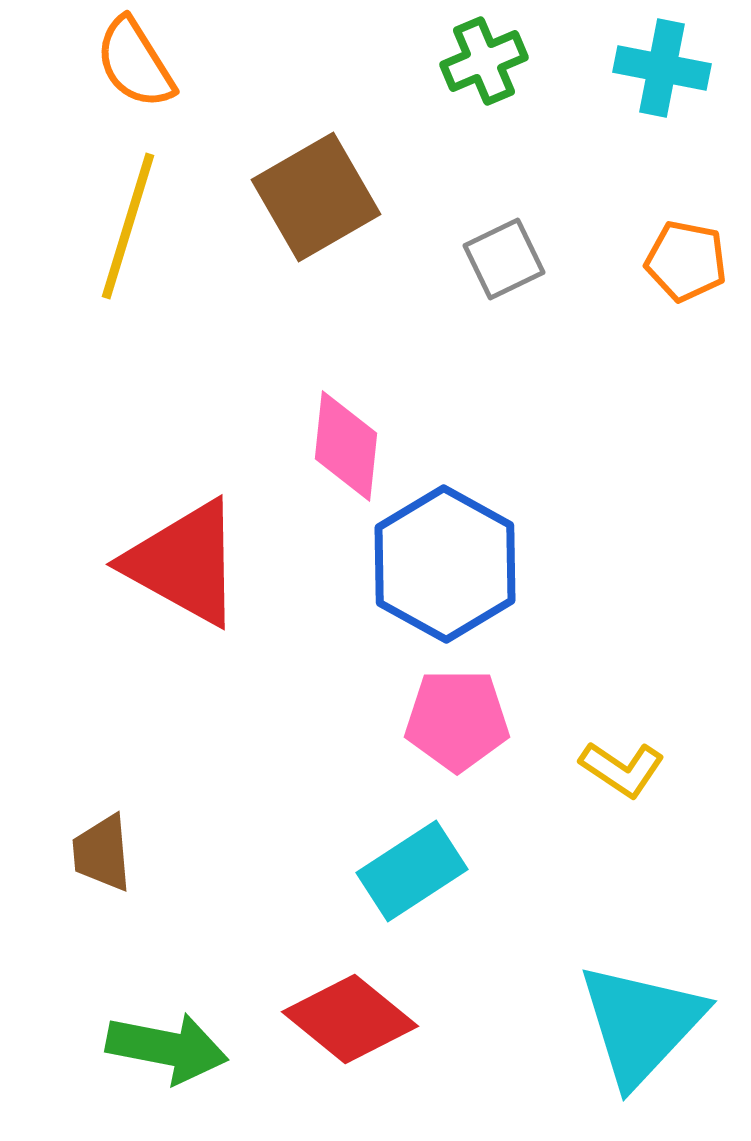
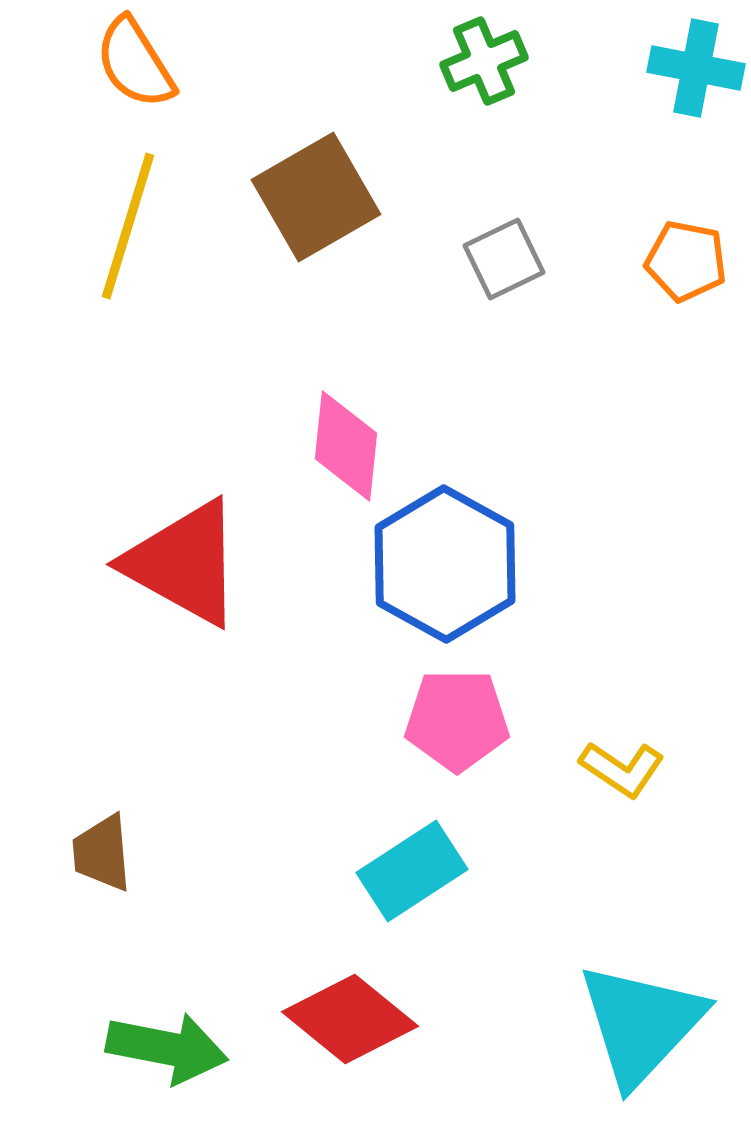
cyan cross: moved 34 px right
